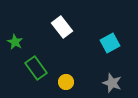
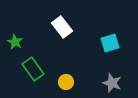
cyan square: rotated 12 degrees clockwise
green rectangle: moved 3 px left, 1 px down
